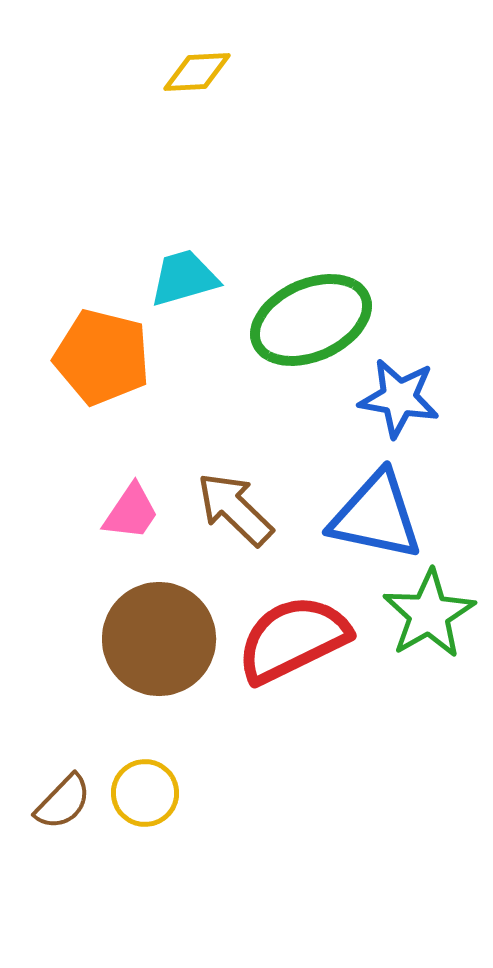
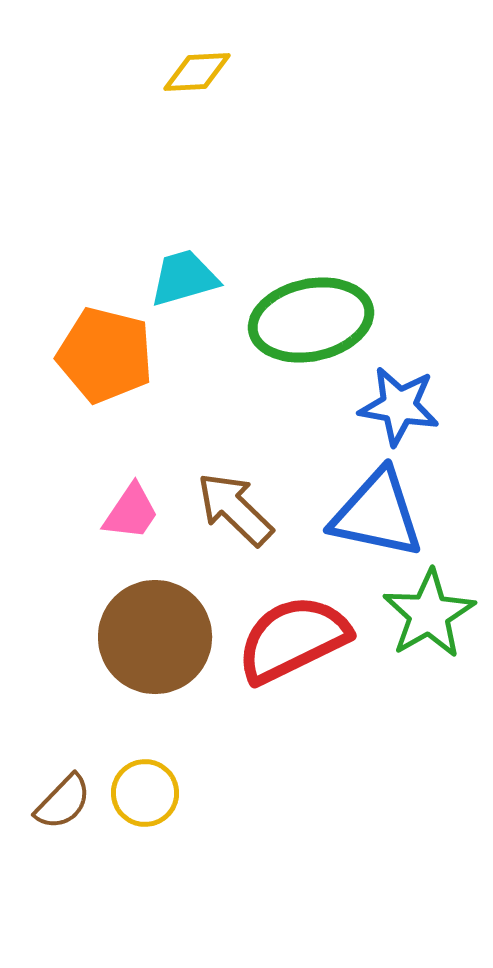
green ellipse: rotated 12 degrees clockwise
orange pentagon: moved 3 px right, 2 px up
blue star: moved 8 px down
blue triangle: moved 1 px right, 2 px up
brown circle: moved 4 px left, 2 px up
